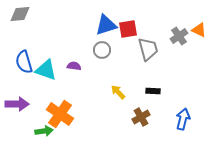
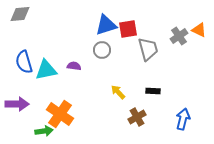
cyan triangle: rotated 30 degrees counterclockwise
brown cross: moved 4 px left
